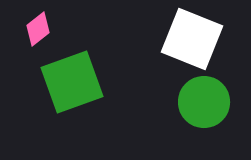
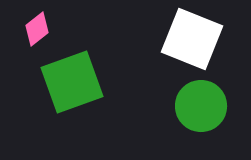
pink diamond: moved 1 px left
green circle: moved 3 px left, 4 px down
